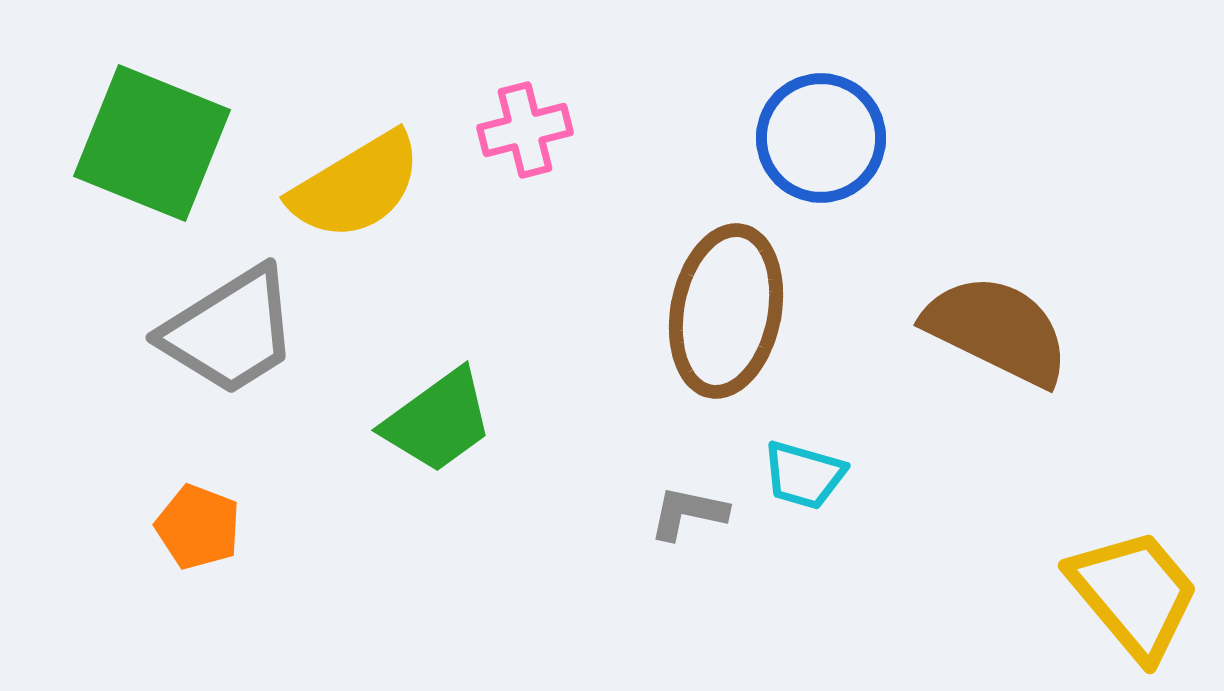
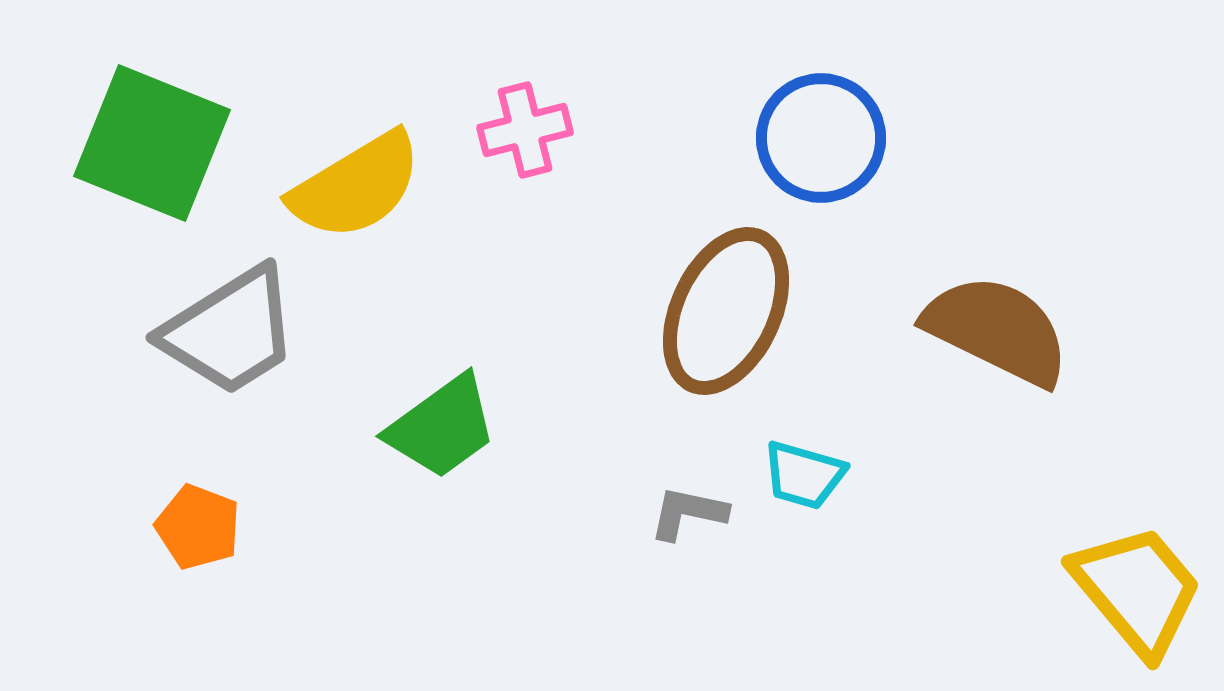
brown ellipse: rotated 14 degrees clockwise
green trapezoid: moved 4 px right, 6 px down
yellow trapezoid: moved 3 px right, 4 px up
